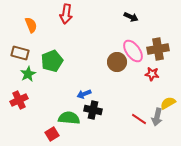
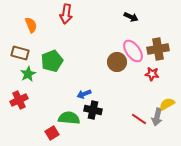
yellow semicircle: moved 1 px left, 1 px down
red square: moved 1 px up
